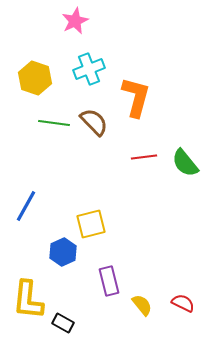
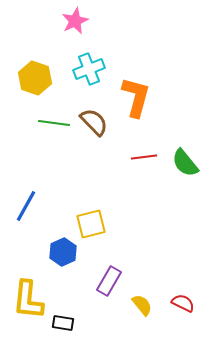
purple rectangle: rotated 44 degrees clockwise
black rectangle: rotated 20 degrees counterclockwise
